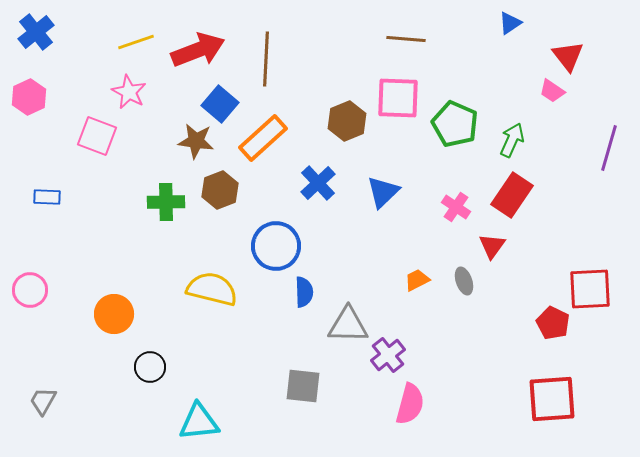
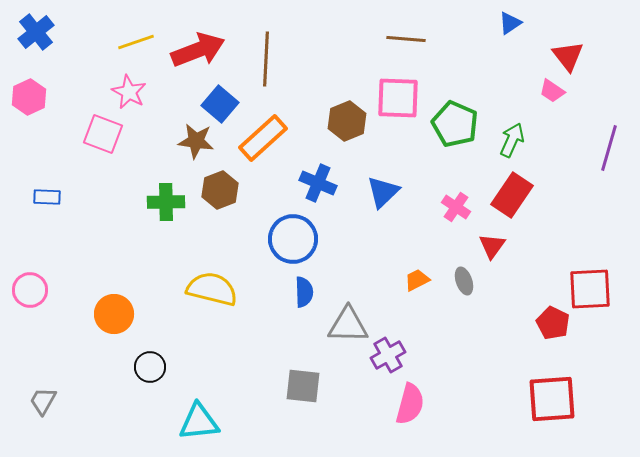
pink square at (97, 136): moved 6 px right, 2 px up
blue cross at (318, 183): rotated 24 degrees counterclockwise
blue circle at (276, 246): moved 17 px right, 7 px up
purple cross at (388, 355): rotated 8 degrees clockwise
